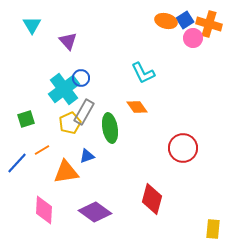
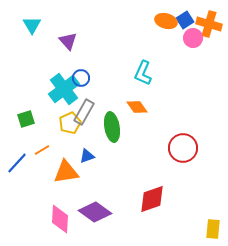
cyan L-shape: rotated 50 degrees clockwise
green ellipse: moved 2 px right, 1 px up
red diamond: rotated 56 degrees clockwise
pink diamond: moved 16 px right, 9 px down
